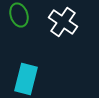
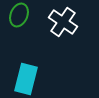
green ellipse: rotated 40 degrees clockwise
